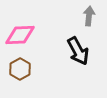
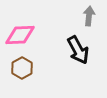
black arrow: moved 1 px up
brown hexagon: moved 2 px right, 1 px up
